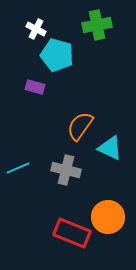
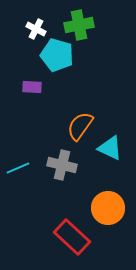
green cross: moved 18 px left
purple rectangle: moved 3 px left; rotated 12 degrees counterclockwise
gray cross: moved 4 px left, 5 px up
orange circle: moved 9 px up
red rectangle: moved 4 px down; rotated 21 degrees clockwise
